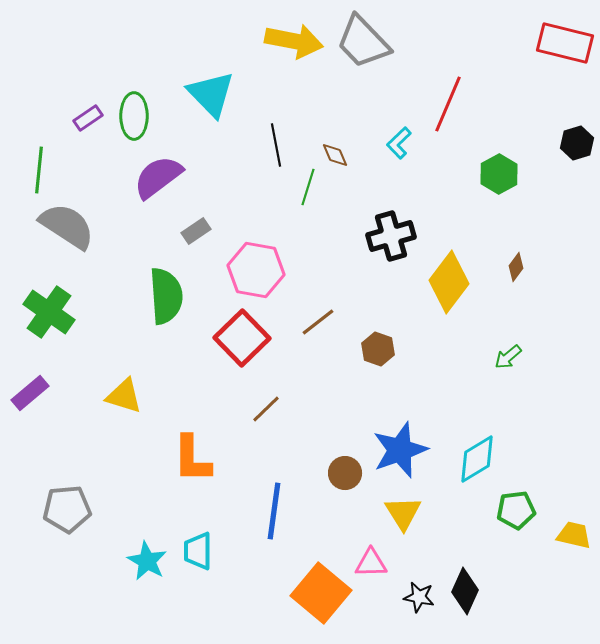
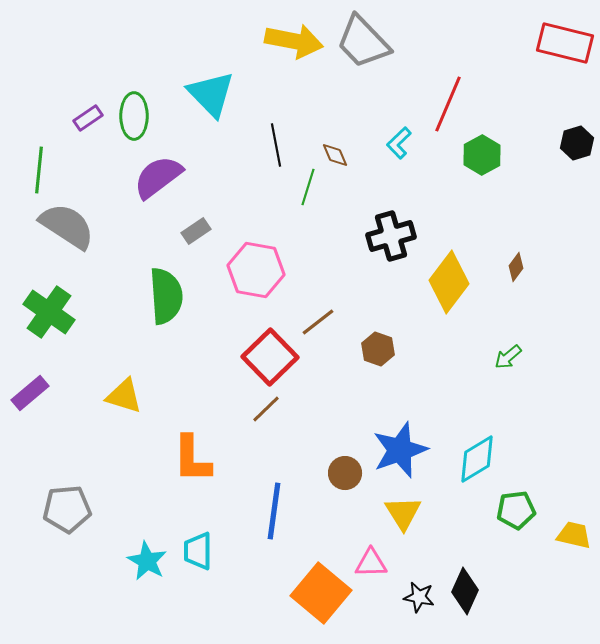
green hexagon at (499, 174): moved 17 px left, 19 px up
red square at (242, 338): moved 28 px right, 19 px down
